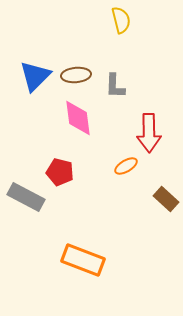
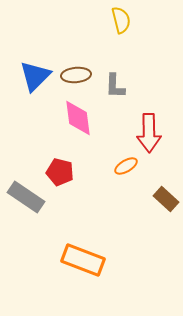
gray rectangle: rotated 6 degrees clockwise
